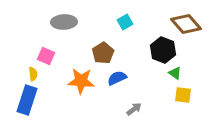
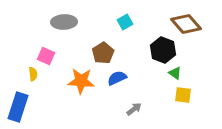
blue rectangle: moved 9 px left, 7 px down
